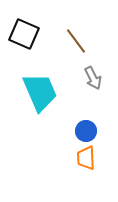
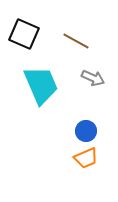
brown line: rotated 24 degrees counterclockwise
gray arrow: rotated 40 degrees counterclockwise
cyan trapezoid: moved 1 px right, 7 px up
orange trapezoid: rotated 110 degrees counterclockwise
